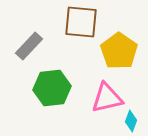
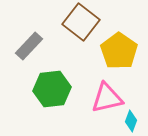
brown square: rotated 33 degrees clockwise
green hexagon: moved 1 px down
